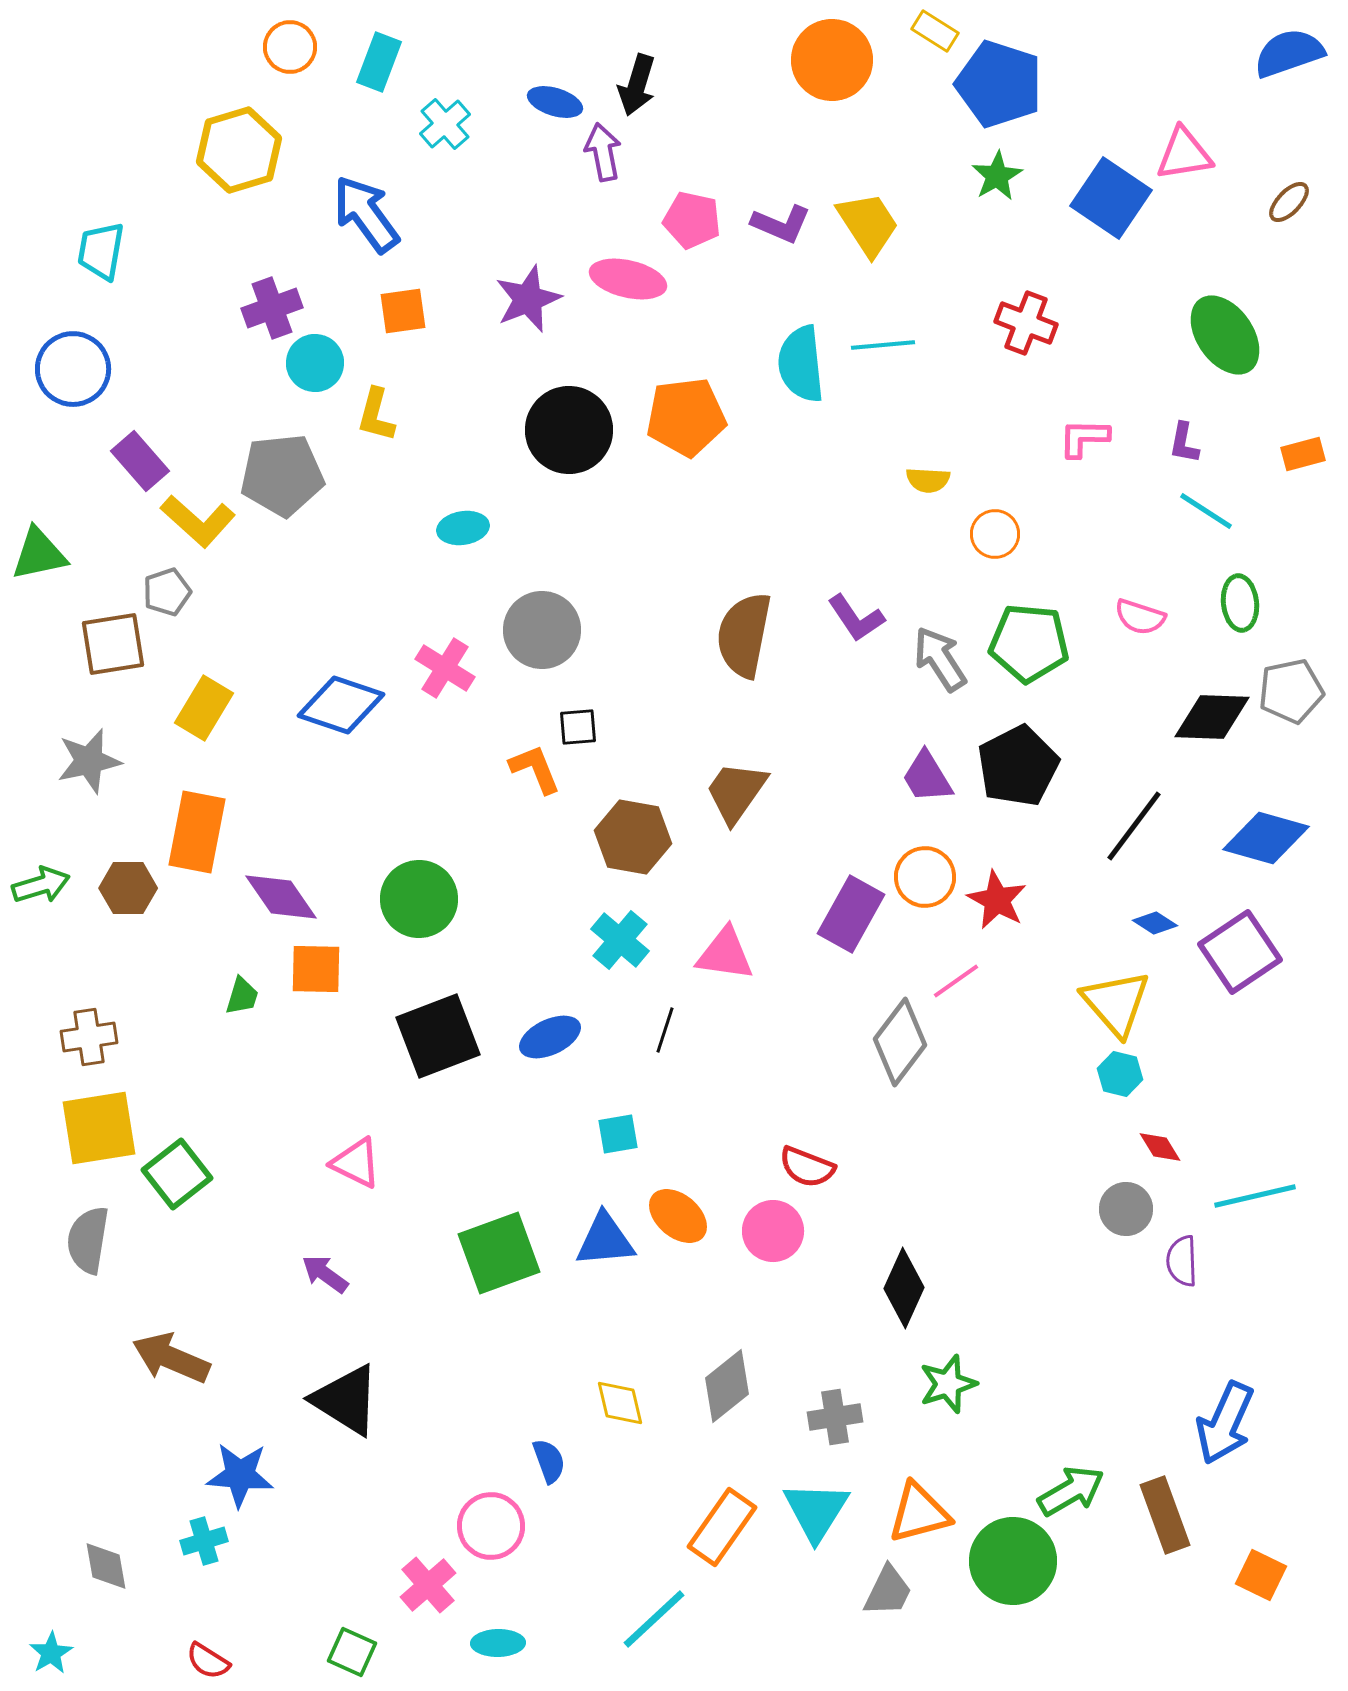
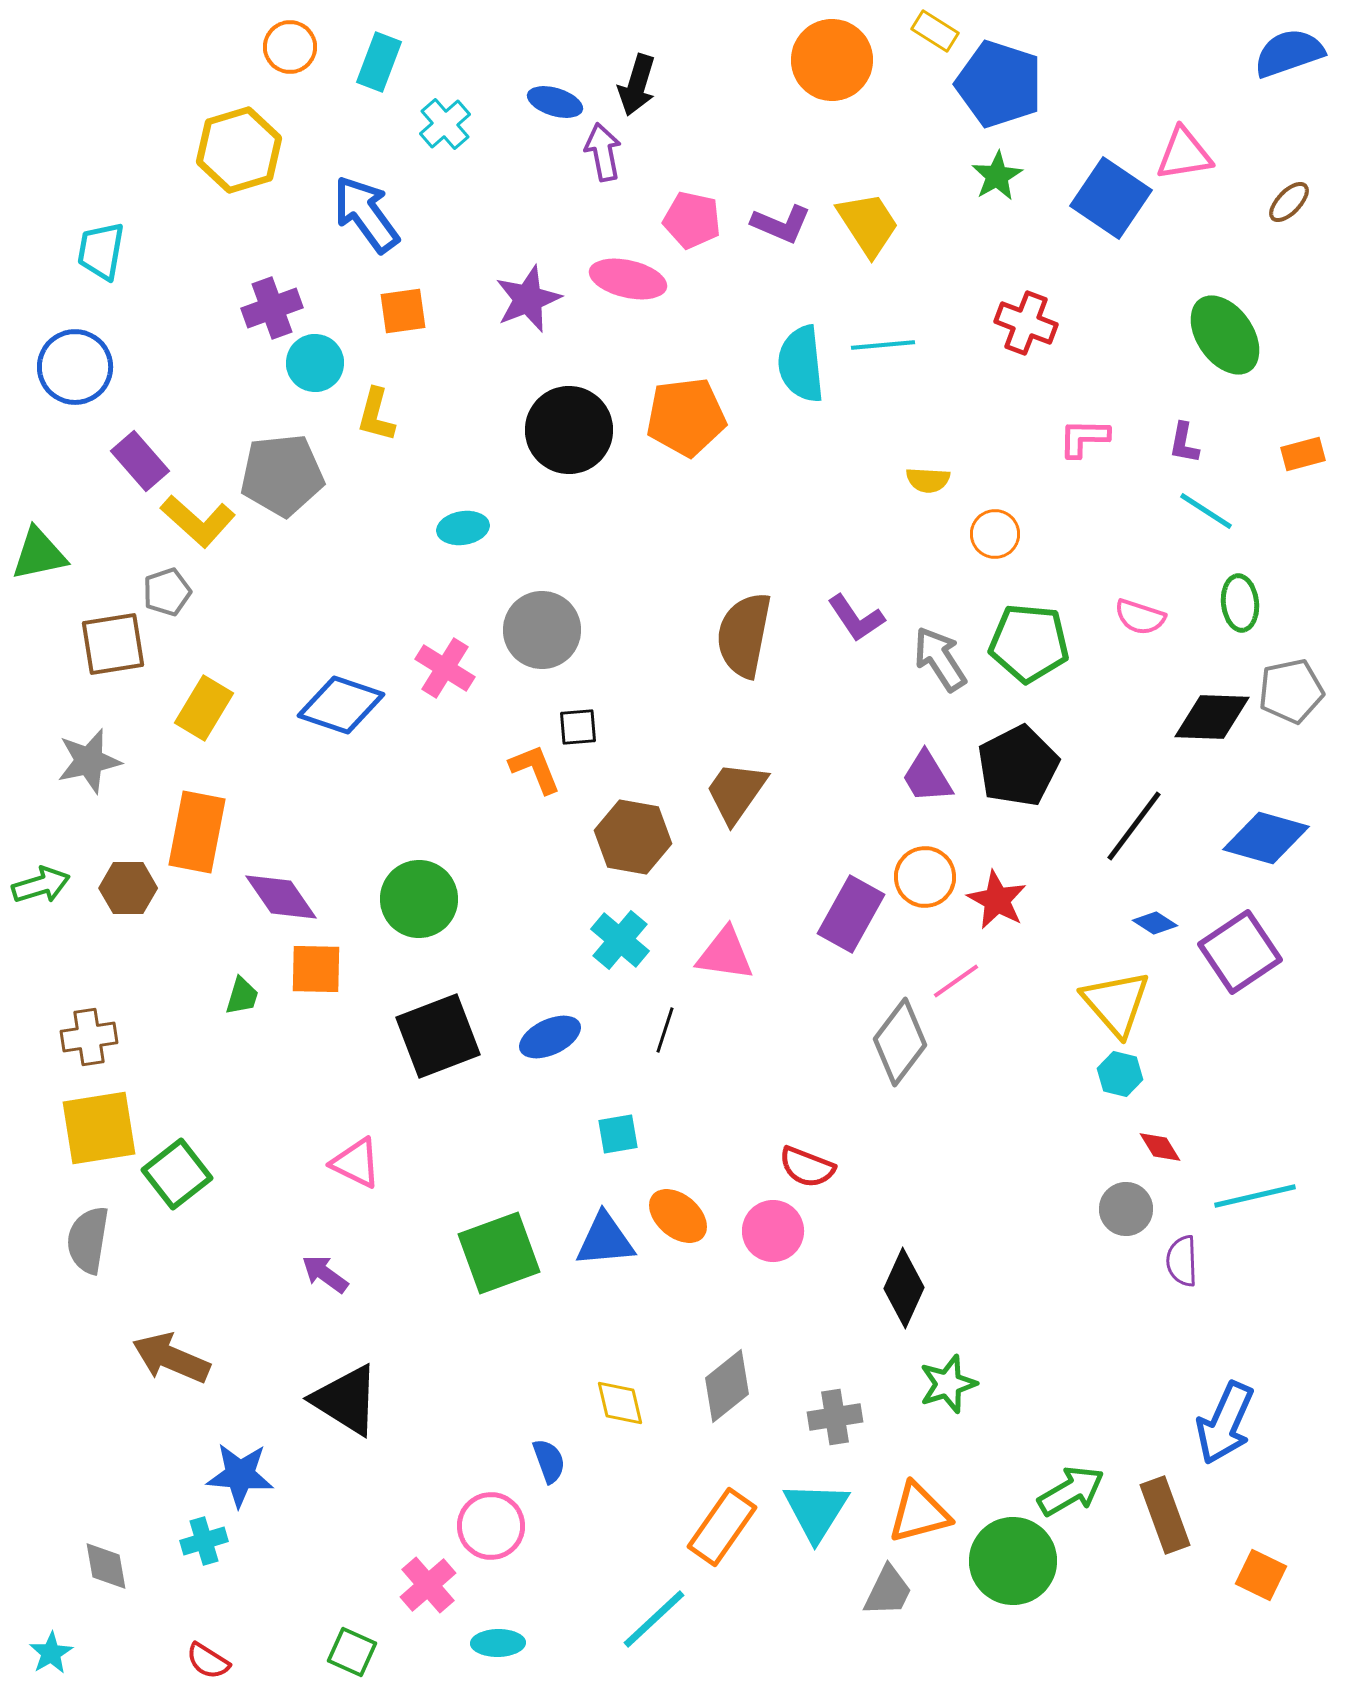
blue circle at (73, 369): moved 2 px right, 2 px up
